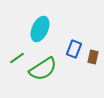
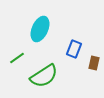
brown rectangle: moved 1 px right, 6 px down
green semicircle: moved 1 px right, 7 px down
